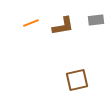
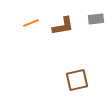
gray rectangle: moved 1 px up
